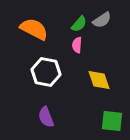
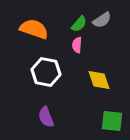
orange semicircle: rotated 8 degrees counterclockwise
